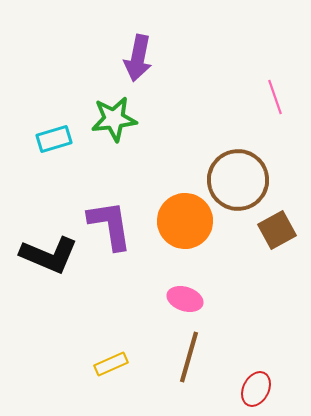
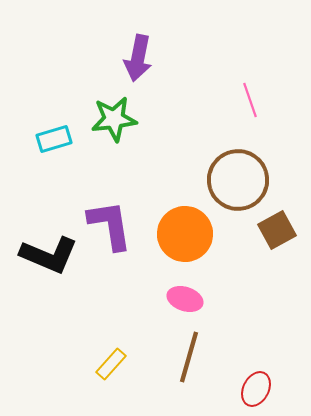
pink line: moved 25 px left, 3 px down
orange circle: moved 13 px down
yellow rectangle: rotated 24 degrees counterclockwise
